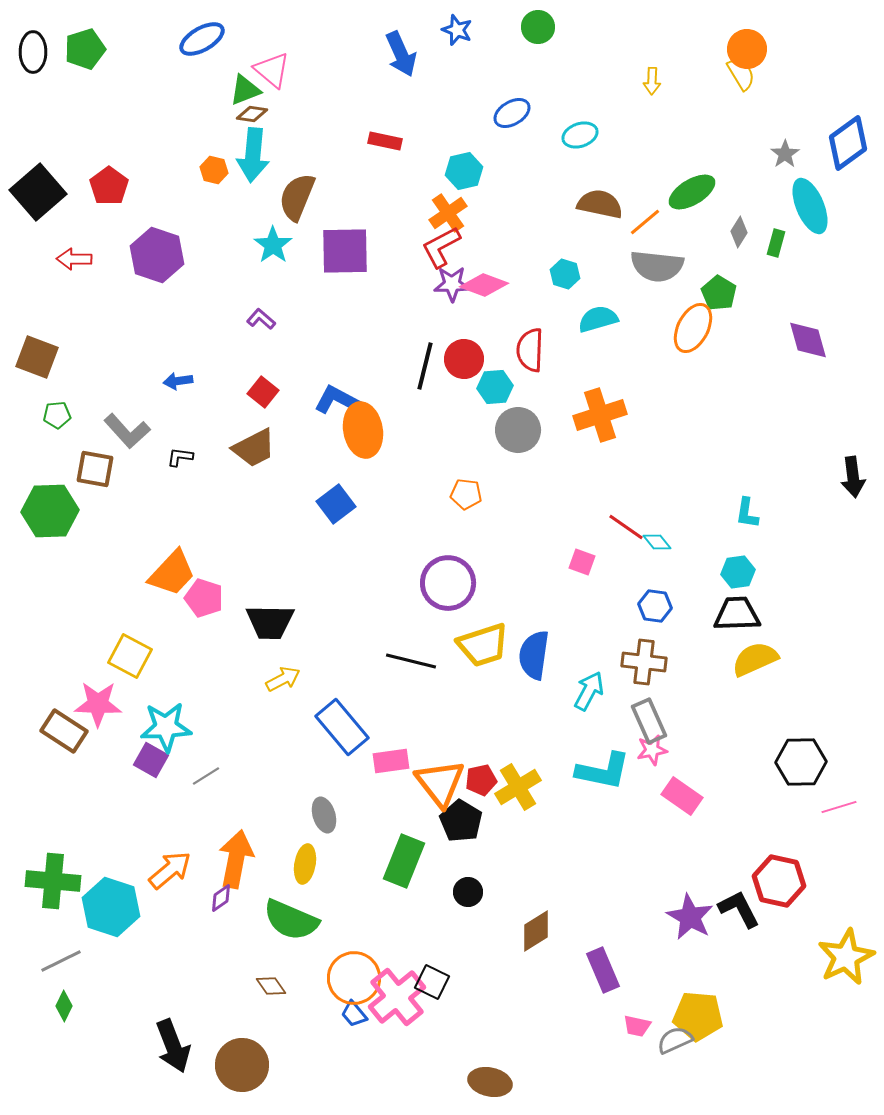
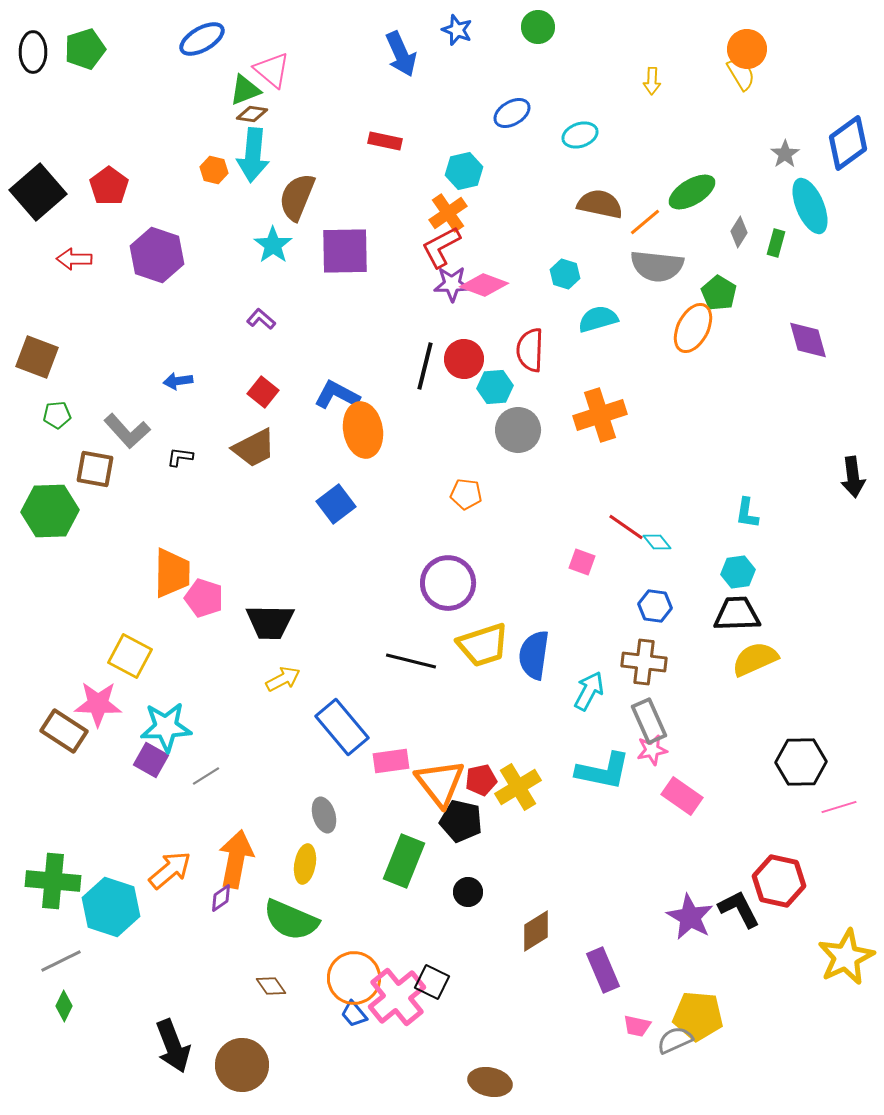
blue L-shape at (337, 400): moved 5 px up
orange trapezoid at (172, 573): rotated 42 degrees counterclockwise
black pentagon at (461, 821): rotated 18 degrees counterclockwise
